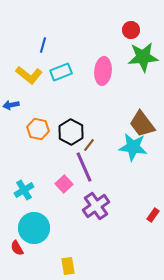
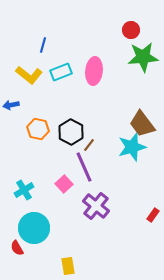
pink ellipse: moved 9 px left
cyan star: moved 1 px left; rotated 24 degrees counterclockwise
purple cross: rotated 16 degrees counterclockwise
